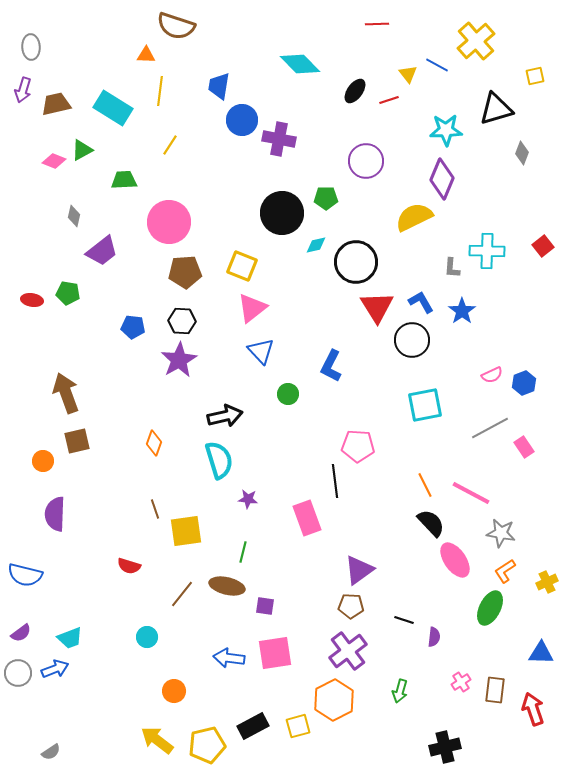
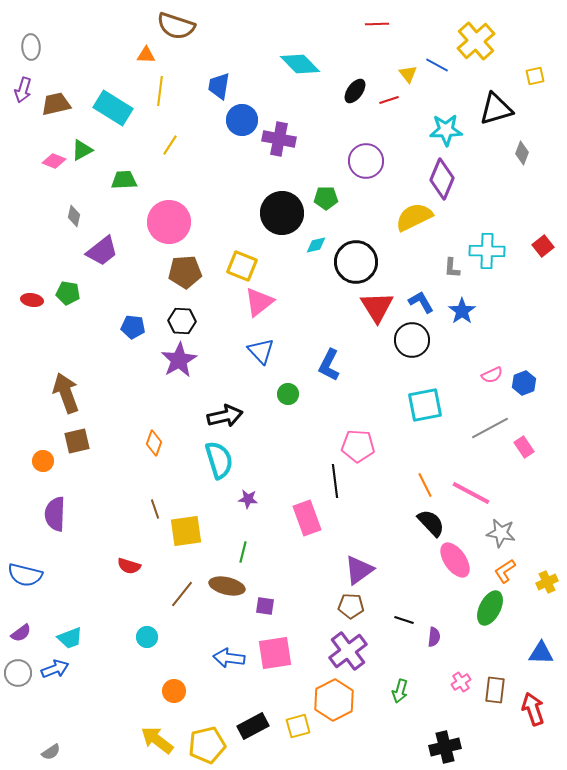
pink triangle at (252, 308): moved 7 px right, 6 px up
blue L-shape at (331, 366): moved 2 px left, 1 px up
